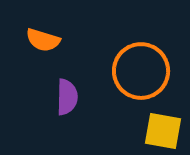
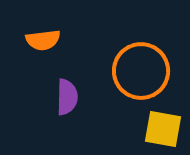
orange semicircle: rotated 24 degrees counterclockwise
yellow square: moved 2 px up
